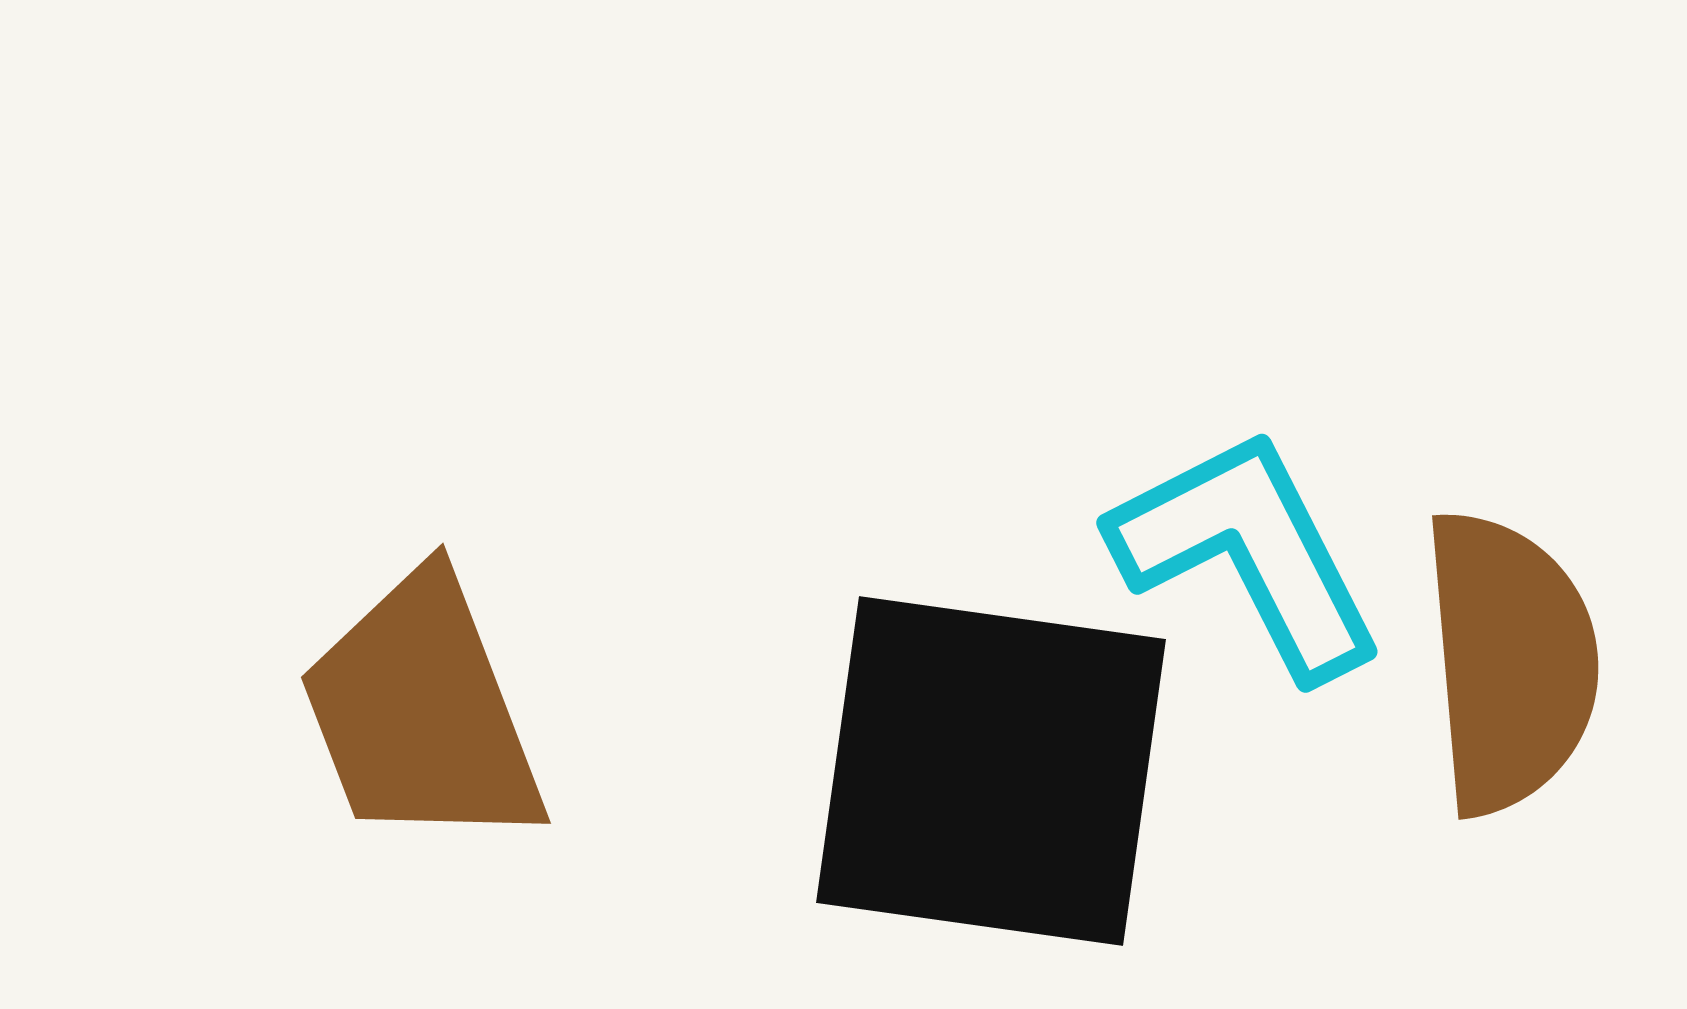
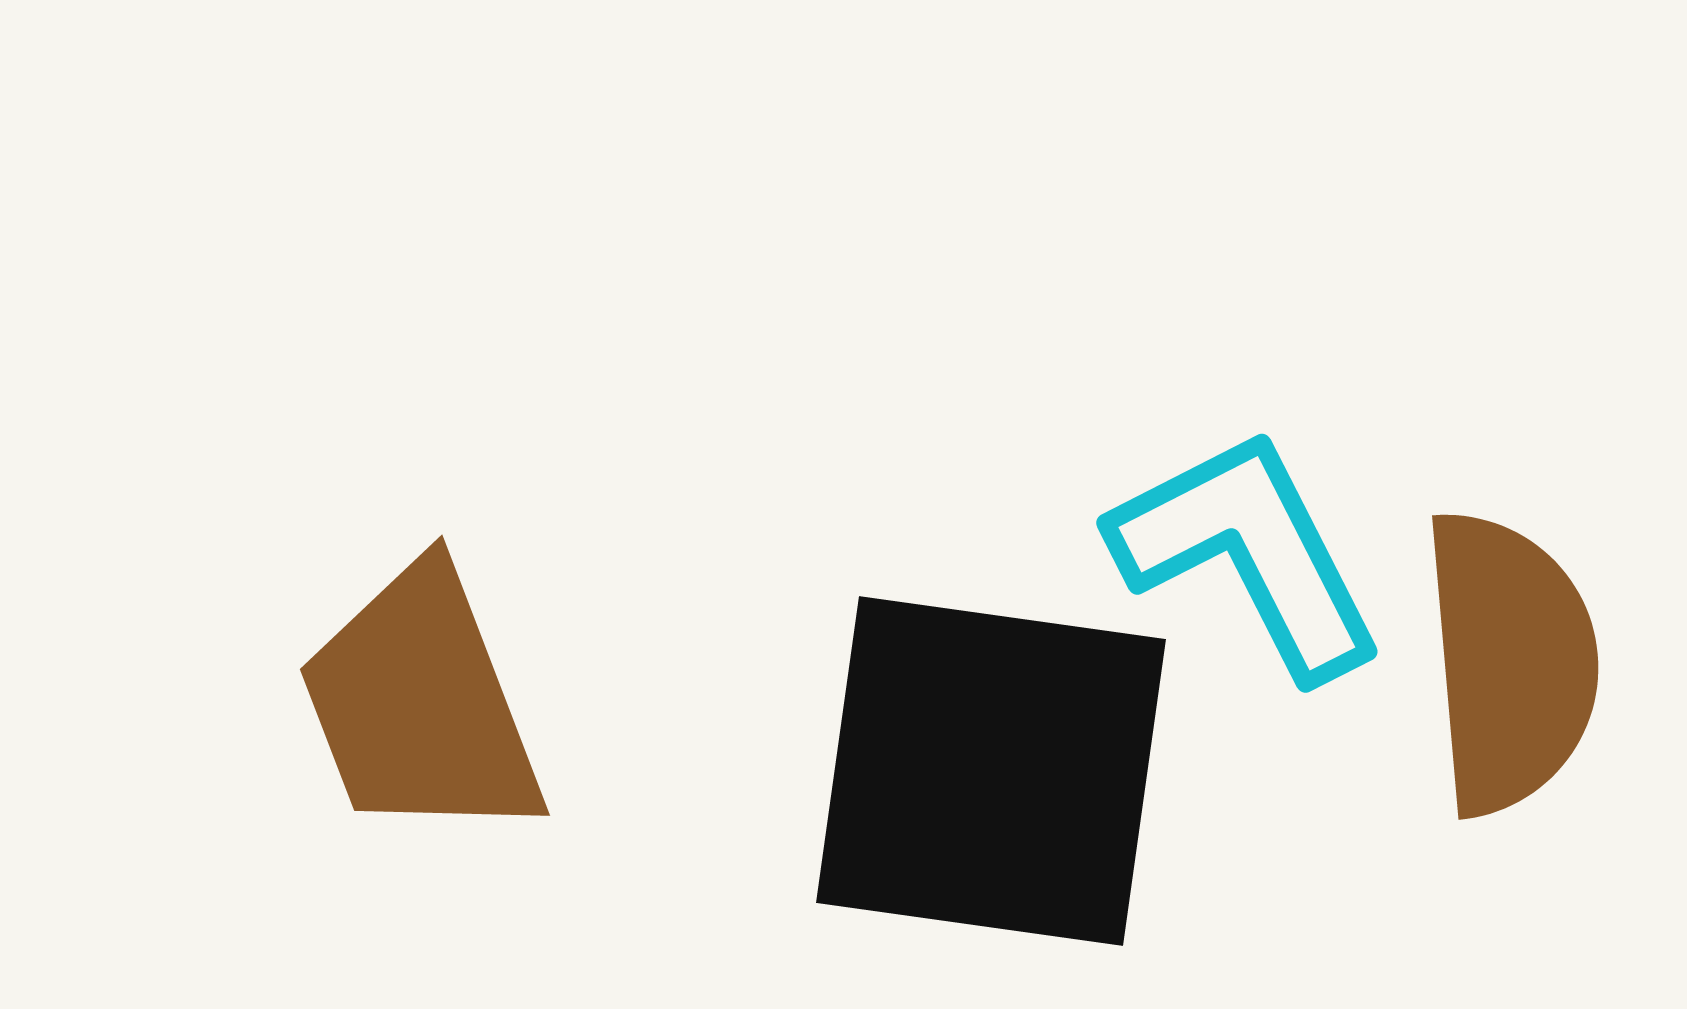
brown trapezoid: moved 1 px left, 8 px up
